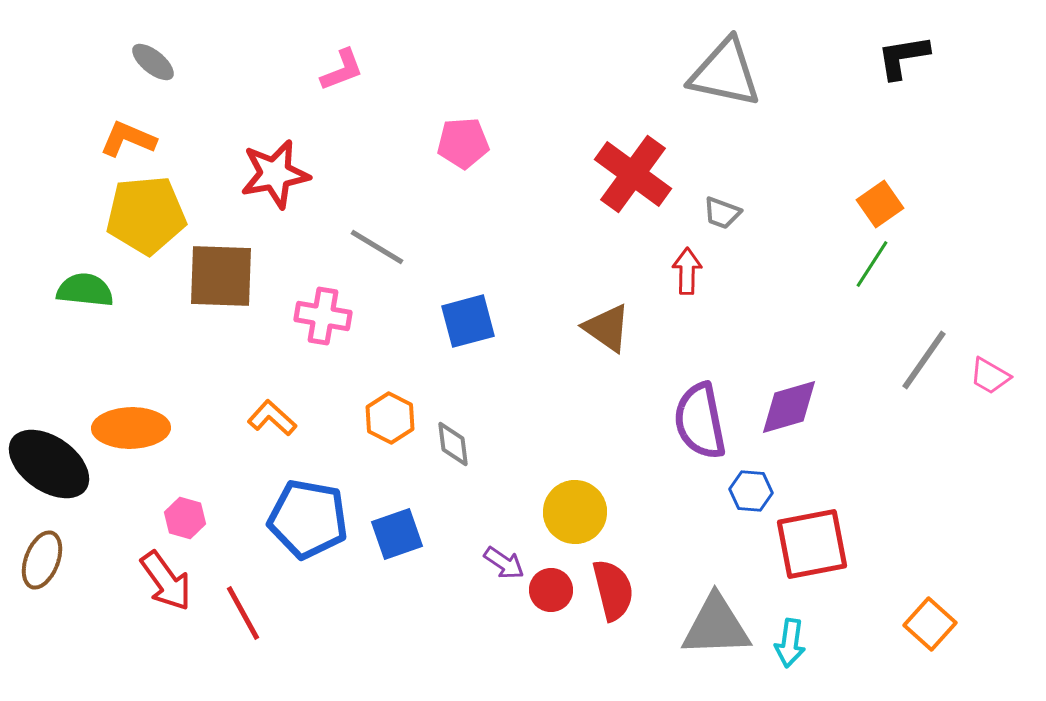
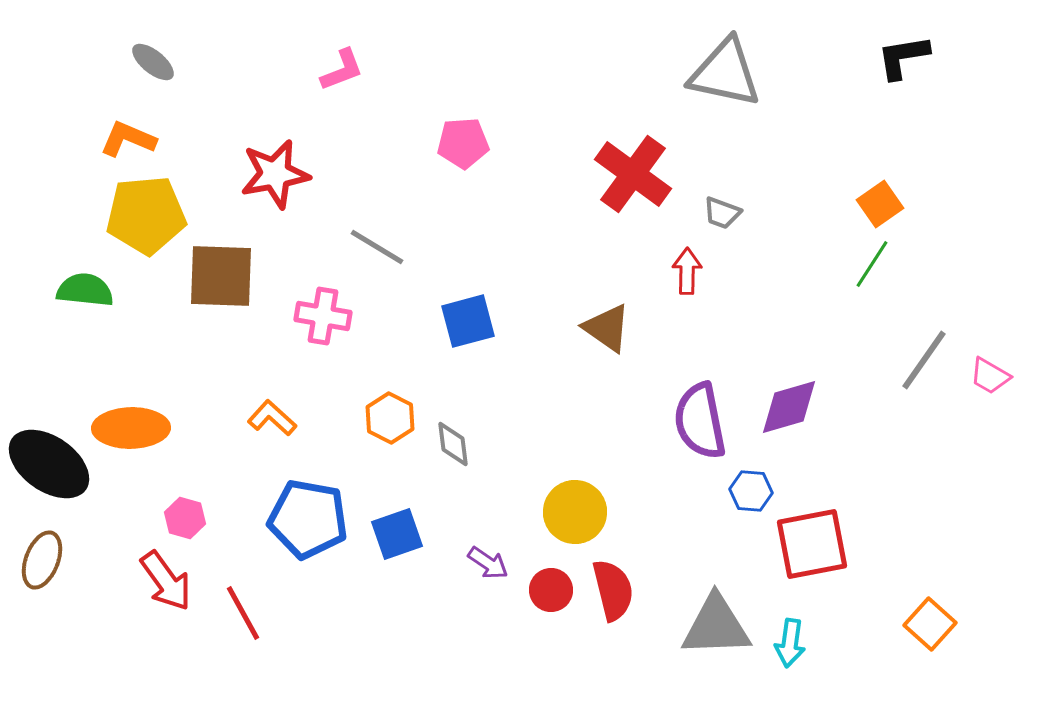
purple arrow at (504, 563): moved 16 px left
